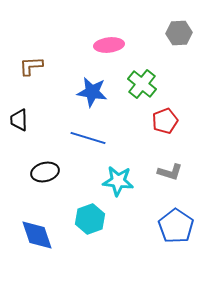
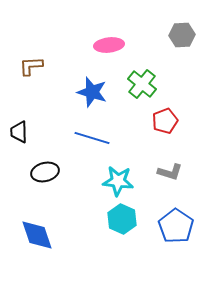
gray hexagon: moved 3 px right, 2 px down
blue star: rotated 8 degrees clockwise
black trapezoid: moved 12 px down
blue line: moved 4 px right
cyan hexagon: moved 32 px right; rotated 16 degrees counterclockwise
